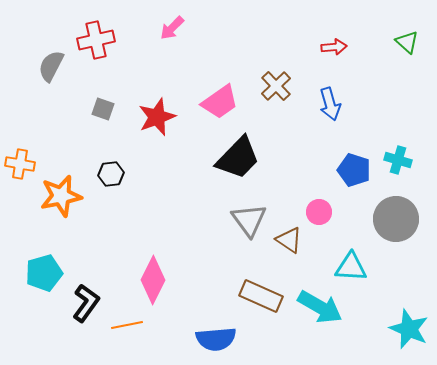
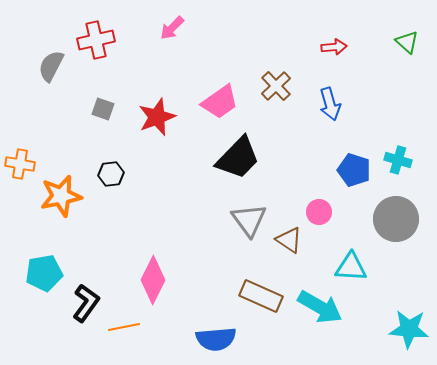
cyan pentagon: rotated 6 degrees clockwise
orange line: moved 3 px left, 2 px down
cyan star: rotated 18 degrees counterclockwise
